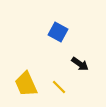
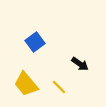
blue square: moved 23 px left, 10 px down; rotated 24 degrees clockwise
yellow trapezoid: rotated 16 degrees counterclockwise
